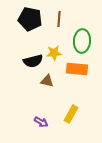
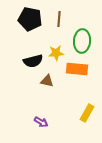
yellow star: moved 2 px right
yellow rectangle: moved 16 px right, 1 px up
